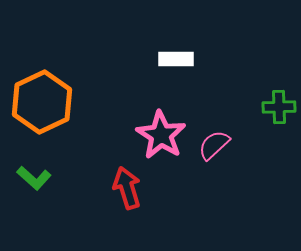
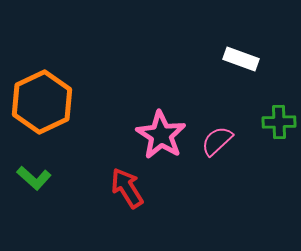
white rectangle: moved 65 px right; rotated 20 degrees clockwise
green cross: moved 15 px down
pink semicircle: moved 3 px right, 4 px up
red arrow: rotated 15 degrees counterclockwise
